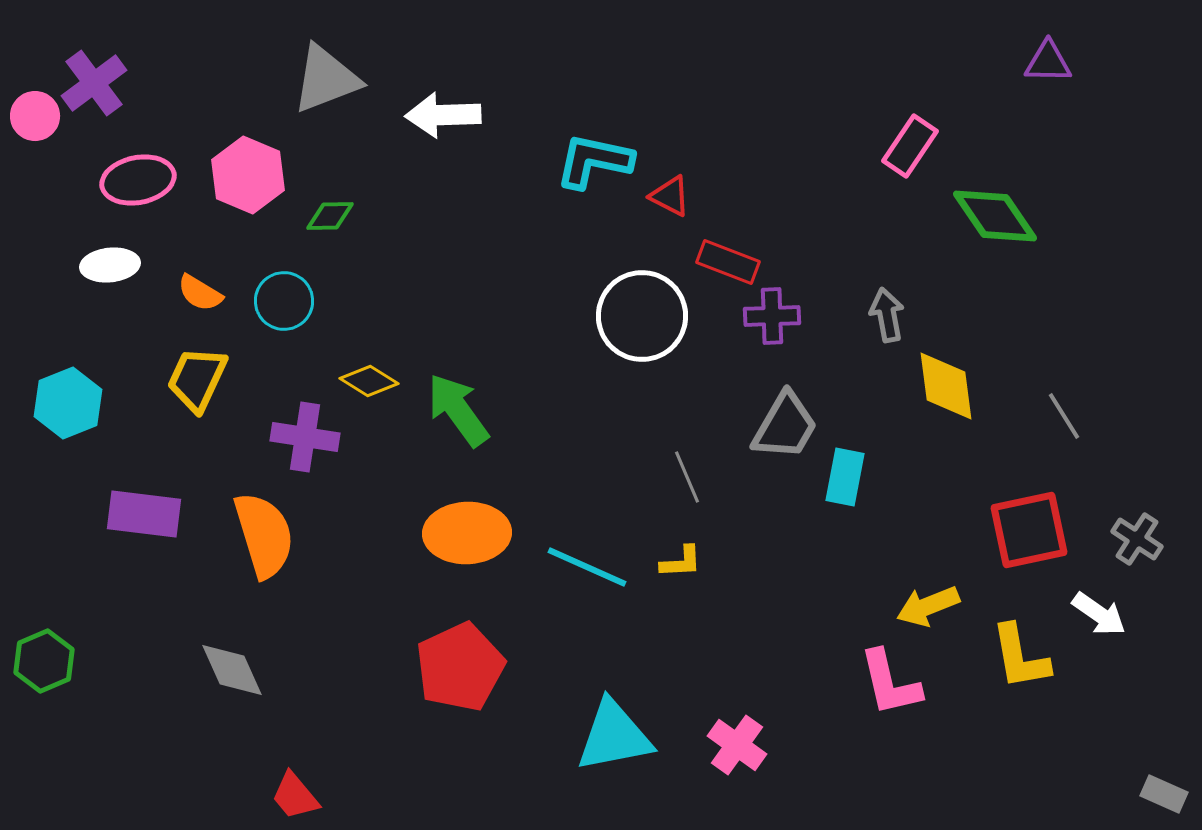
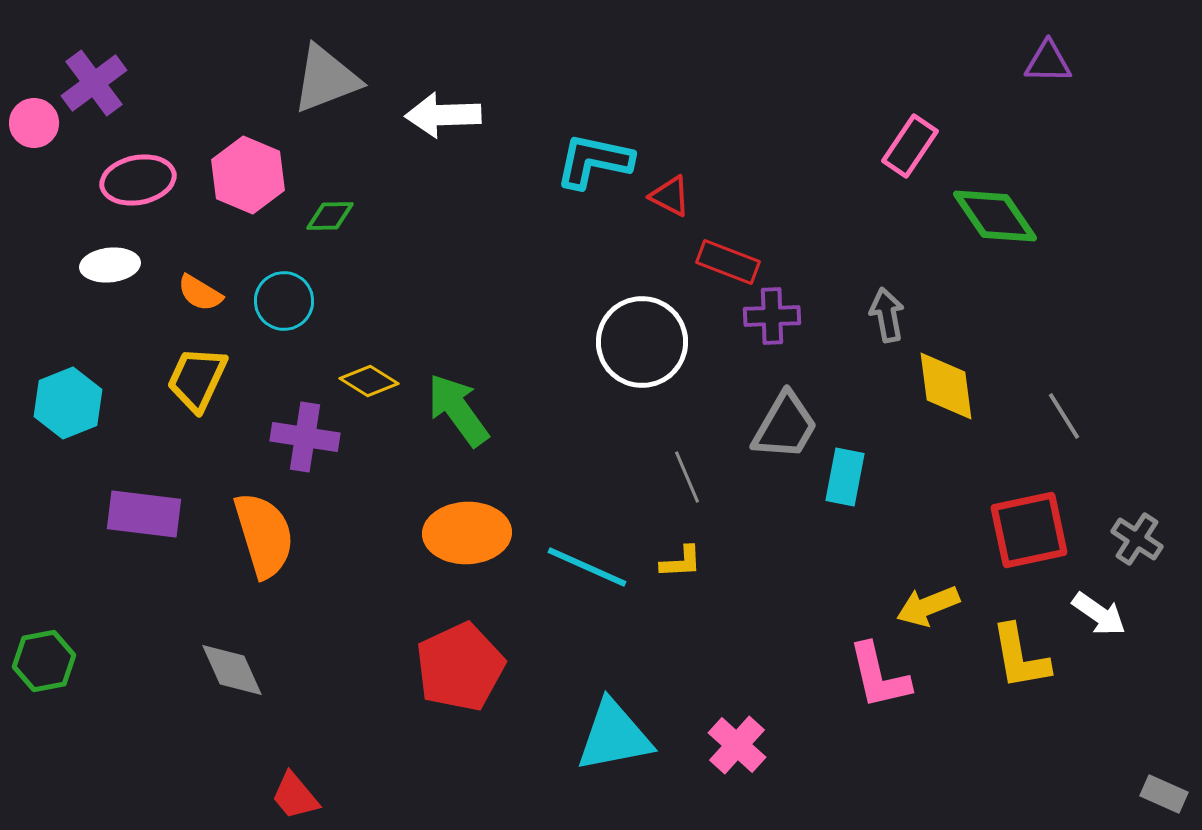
pink circle at (35, 116): moved 1 px left, 7 px down
white circle at (642, 316): moved 26 px down
green hexagon at (44, 661): rotated 12 degrees clockwise
pink L-shape at (890, 683): moved 11 px left, 7 px up
pink cross at (737, 745): rotated 6 degrees clockwise
